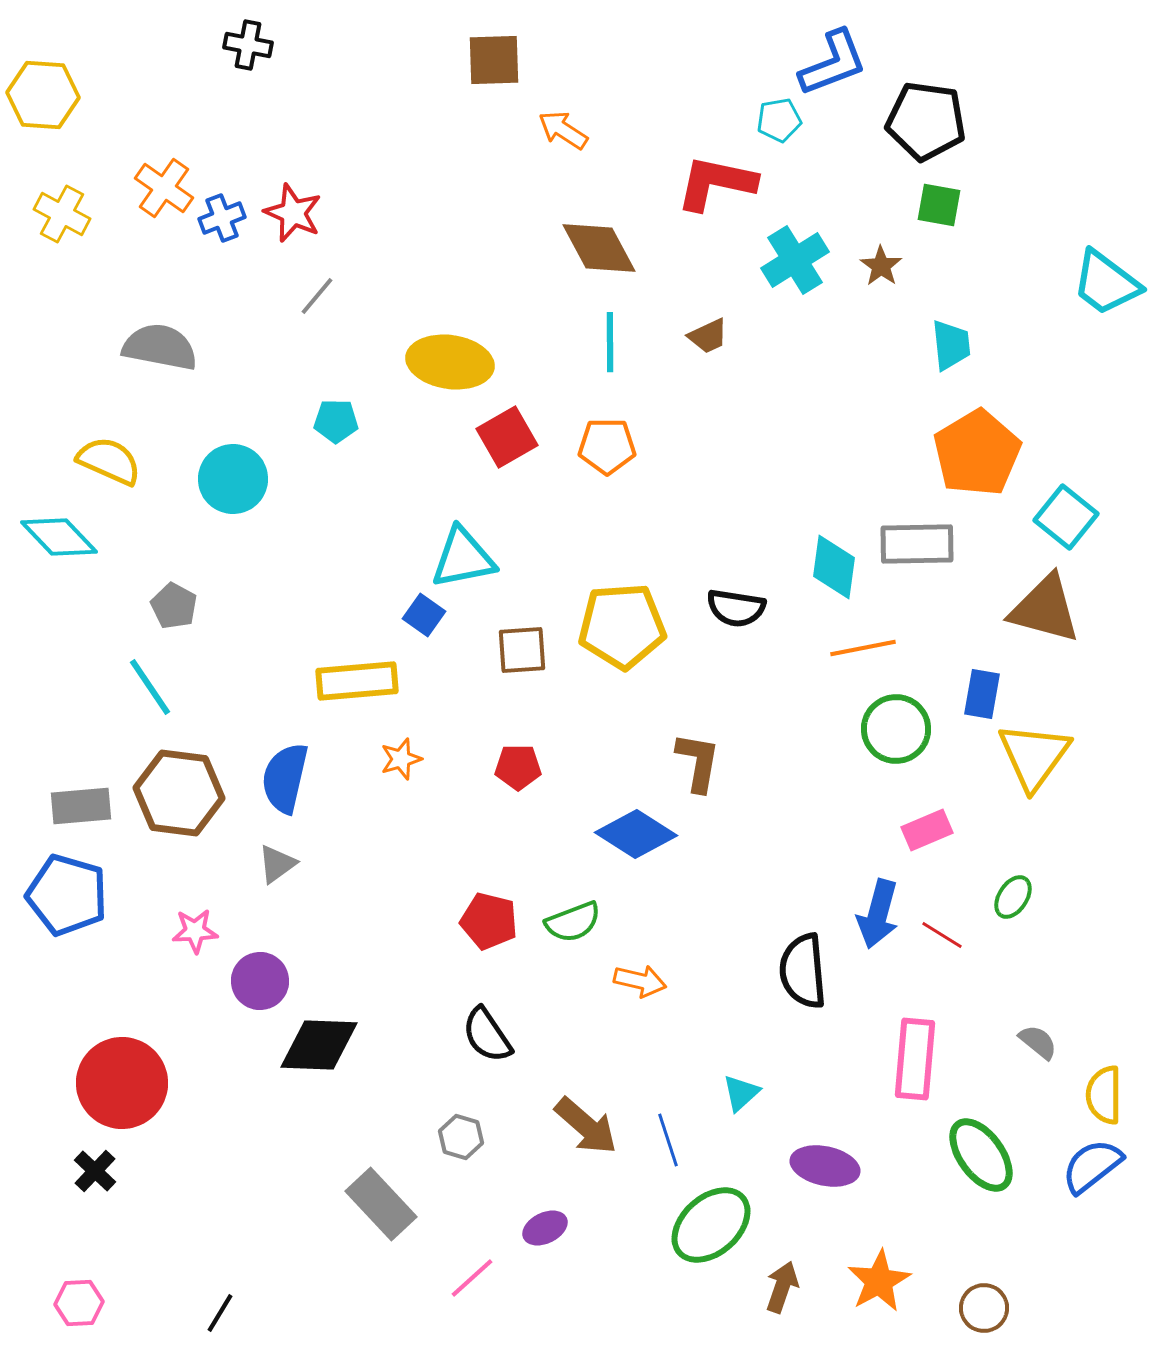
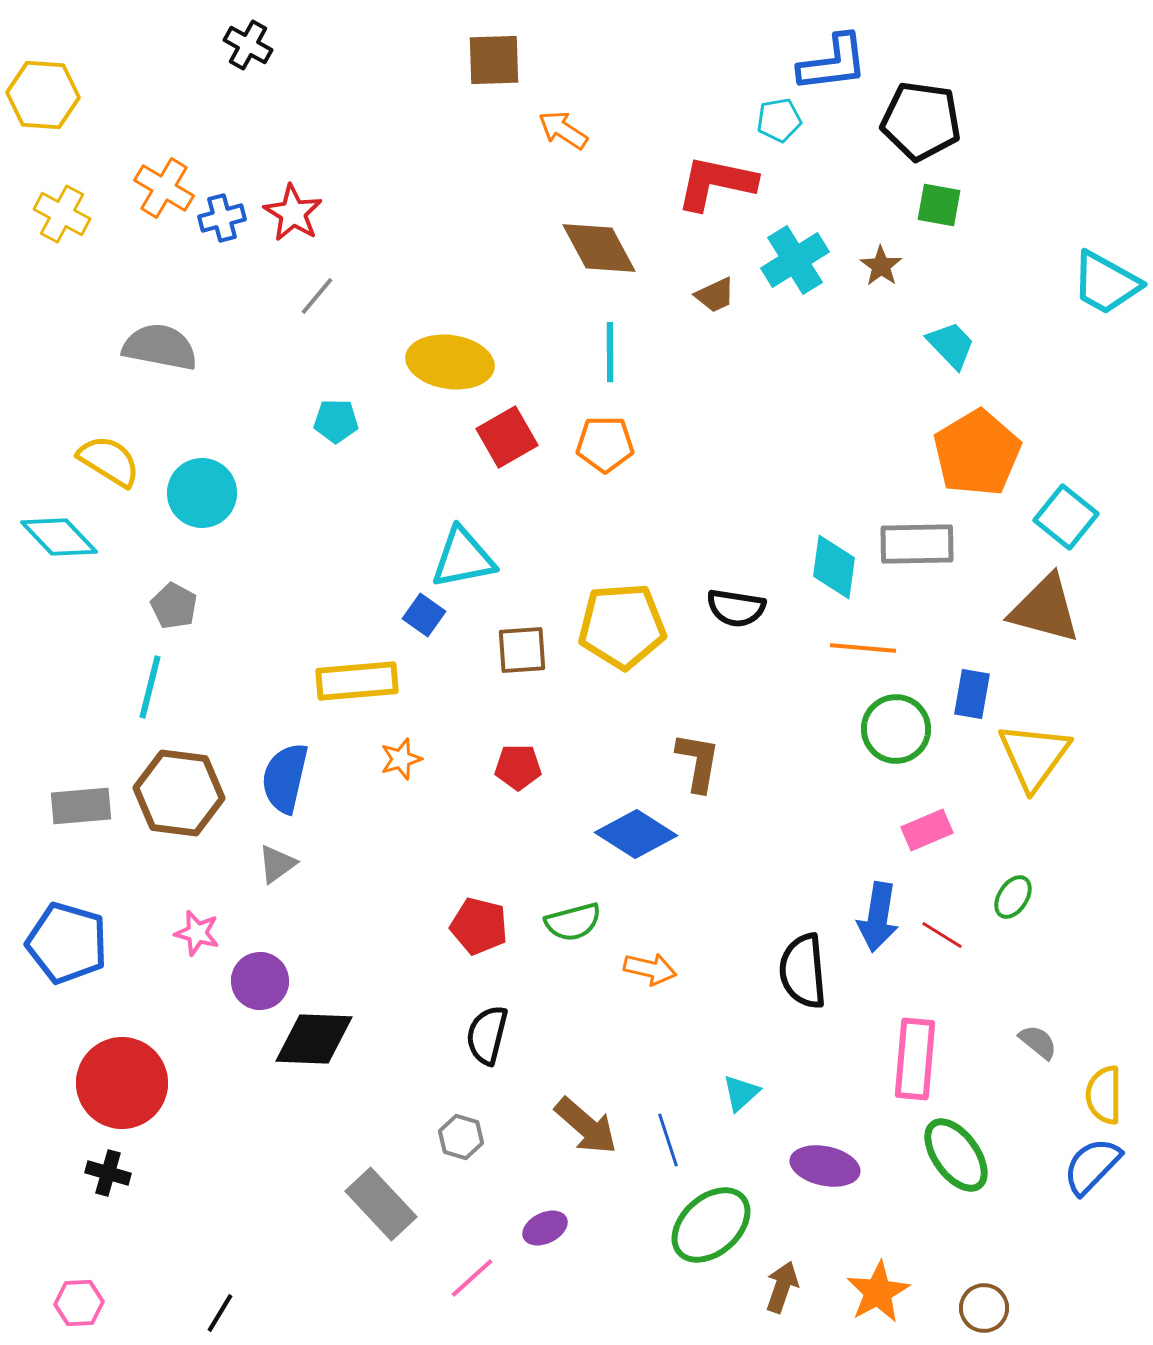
black cross at (248, 45): rotated 18 degrees clockwise
blue L-shape at (833, 63): rotated 14 degrees clockwise
black pentagon at (926, 121): moved 5 px left
orange cross at (164, 188): rotated 4 degrees counterclockwise
red star at (293, 213): rotated 8 degrees clockwise
blue cross at (222, 218): rotated 6 degrees clockwise
cyan trapezoid at (1106, 283): rotated 8 degrees counterclockwise
brown trapezoid at (708, 336): moved 7 px right, 41 px up
cyan line at (610, 342): moved 10 px down
cyan trapezoid at (951, 345): rotated 38 degrees counterclockwise
orange pentagon at (607, 446): moved 2 px left, 2 px up
yellow semicircle at (109, 461): rotated 8 degrees clockwise
cyan circle at (233, 479): moved 31 px left, 14 px down
orange line at (863, 648): rotated 16 degrees clockwise
cyan line at (150, 687): rotated 48 degrees clockwise
blue rectangle at (982, 694): moved 10 px left
blue pentagon at (67, 895): moved 48 px down
blue arrow at (878, 914): moved 3 px down; rotated 6 degrees counterclockwise
red pentagon at (489, 921): moved 10 px left, 5 px down
green semicircle at (573, 922): rotated 6 degrees clockwise
pink star at (195, 931): moved 2 px right, 2 px down; rotated 18 degrees clockwise
orange arrow at (640, 981): moved 10 px right, 12 px up
black semicircle at (487, 1035): rotated 48 degrees clockwise
black diamond at (319, 1045): moved 5 px left, 6 px up
green ellipse at (981, 1155): moved 25 px left
blue semicircle at (1092, 1166): rotated 8 degrees counterclockwise
black cross at (95, 1171): moved 13 px right, 2 px down; rotated 27 degrees counterclockwise
orange star at (879, 1281): moved 1 px left, 11 px down
